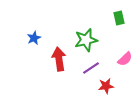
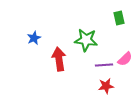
green star: rotated 20 degrees clockwise
purple line: moved 13 px right, 3 px up; rotated 30 degrees clockwise
